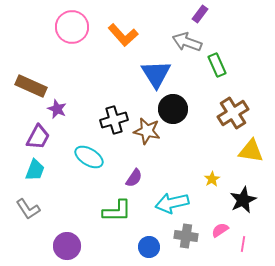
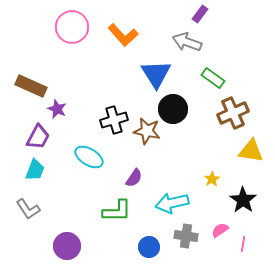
green rectangle: moved 4 px left, 13 px down; rotated 30 degrees counterclockwise
brown cross: rotated 8 degrees clockwise
black star: rotated 12 degrees counterclockwise
